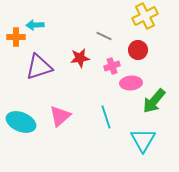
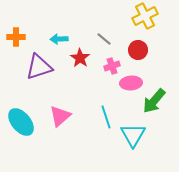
cyan arrow: moved 24 px right, 14 px down
gray line: moved 3 px down; rotated 14 degrees clockwise
red star: rotated 30 degrees counterclockwise
cyan ellipse: rotated 28 degrees clockwise
cyan triangle: moved 10 px left, 5 px up
